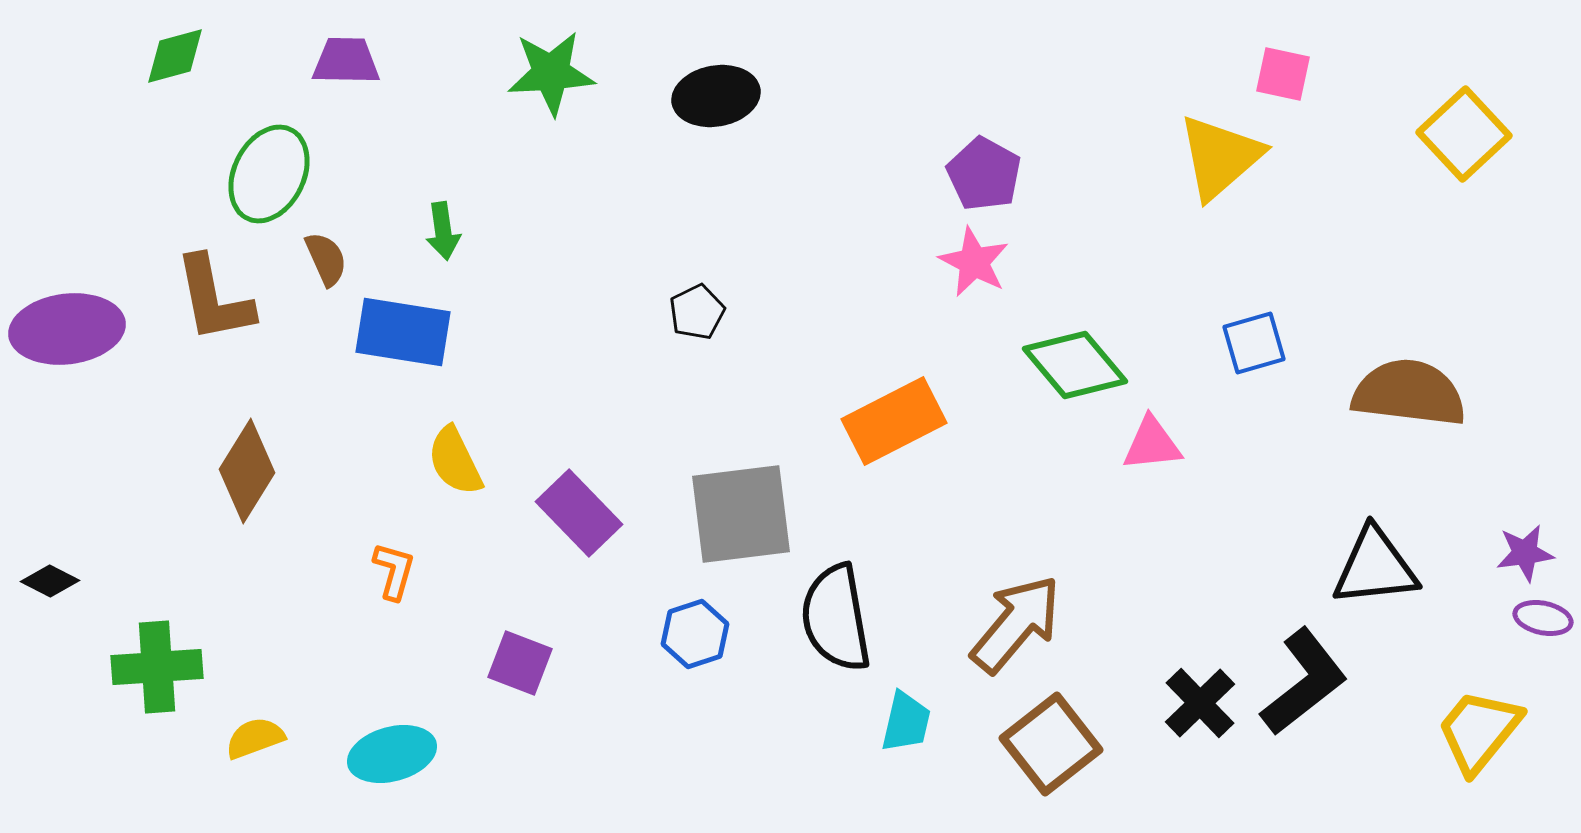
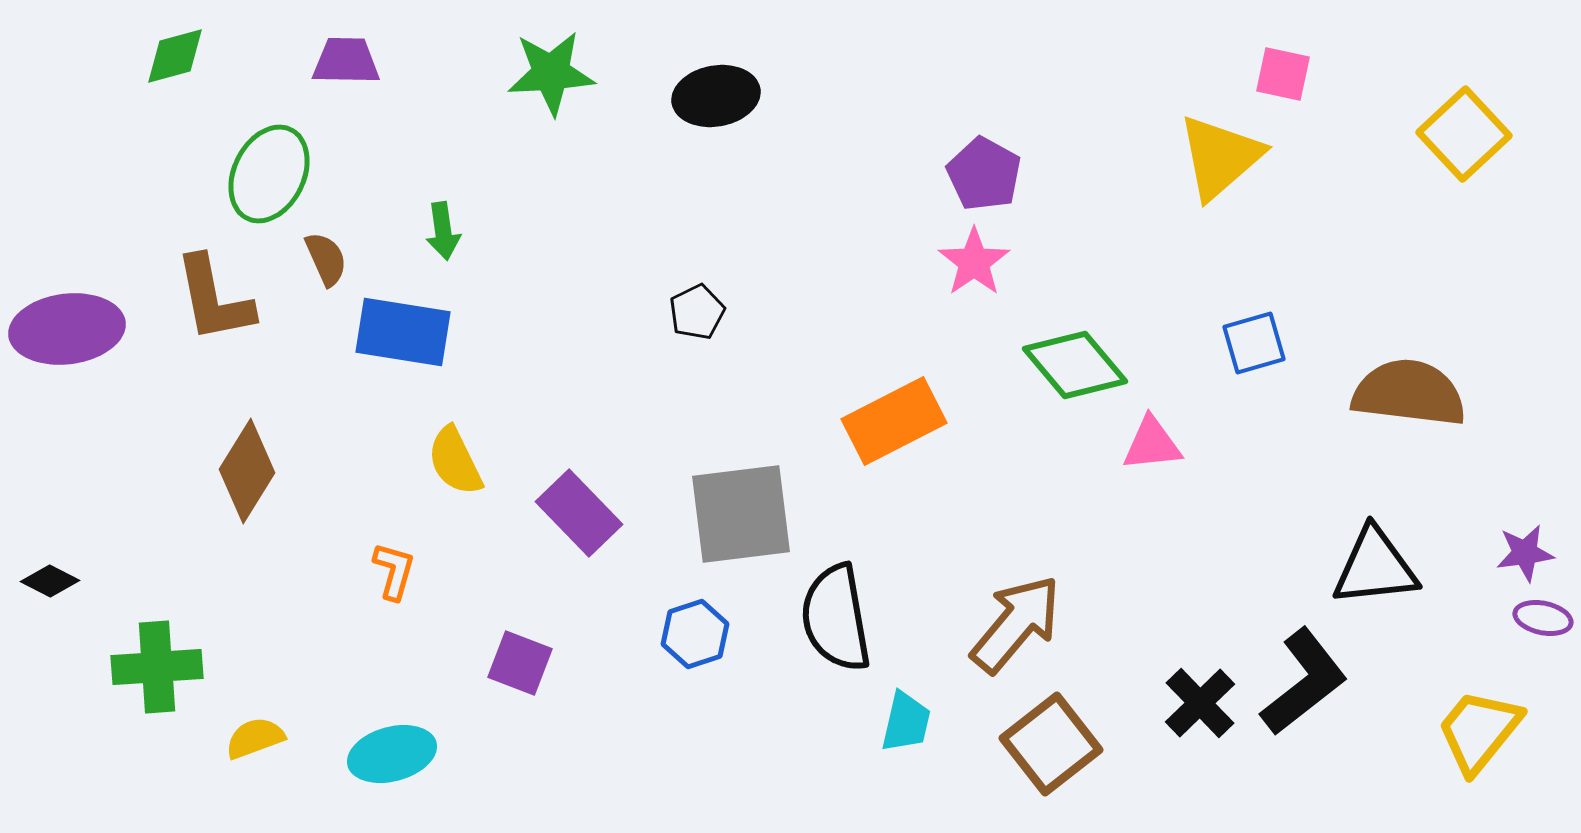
pink star at (974, 262): rotated 10 degrees clockwise
